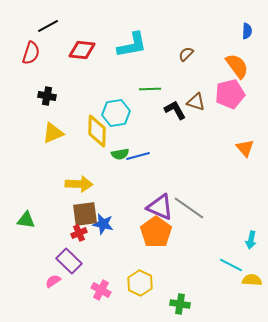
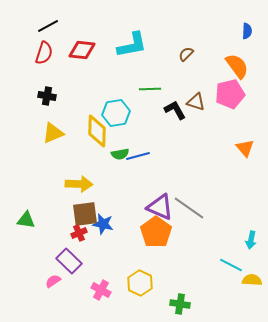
red semicircle: moved 13 px right
